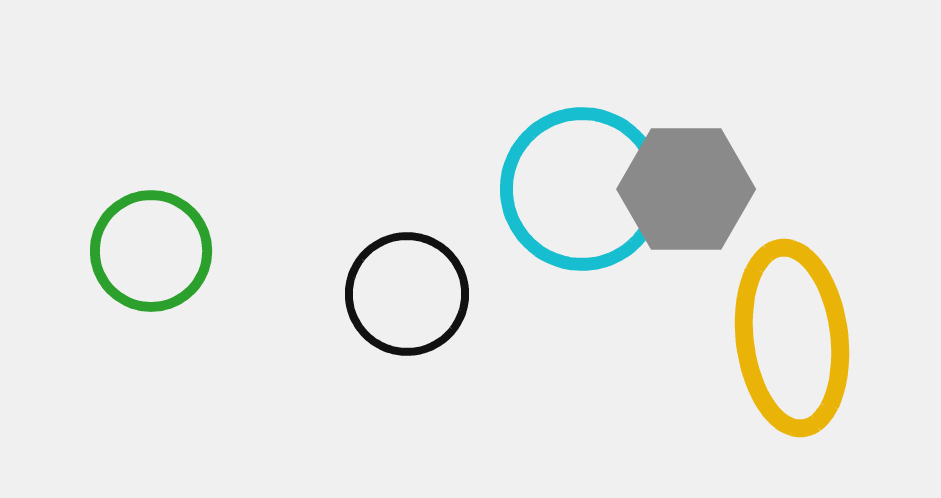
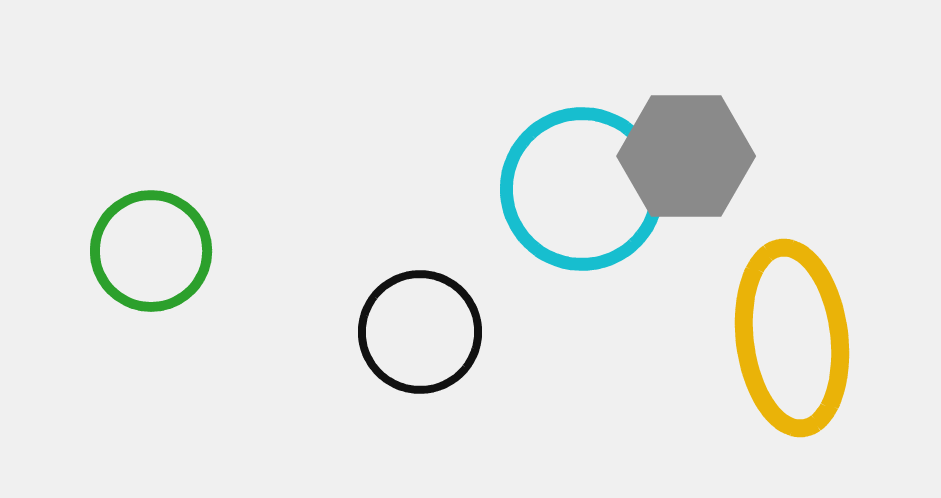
gray hexagon: moved 33 px up
black circle: moved 13 px right, 38 px down
